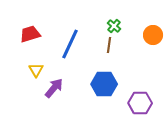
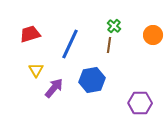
blue hexagon: moved 12 px left, 4 px up; rotated 10 degrees counterclockwise
